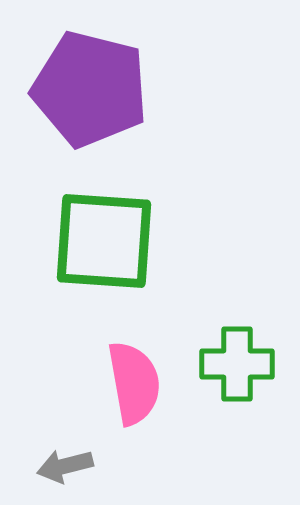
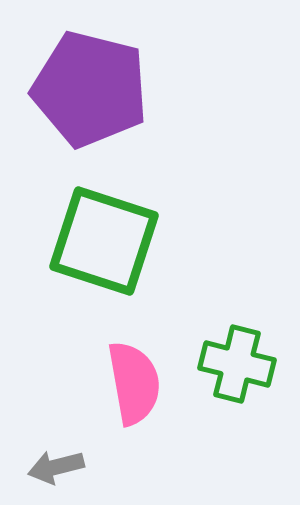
green square: rotated 14 degrees clockwise
green cross: rotated 14 degrees clockwise
gray arrow: moved 9 px left, 1 px down
